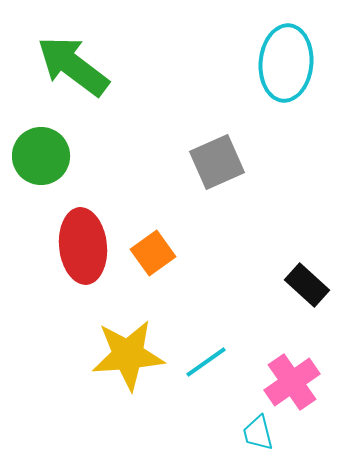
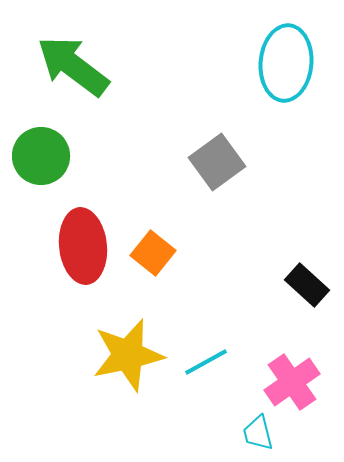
gray square: rotated 12 degrees counterclockwise
orange square: rotated 15 degrees counterclockwise
yellow star: rotated 8 degrees counterclockwise
cyan line: rotated 6 degrees clockwise
